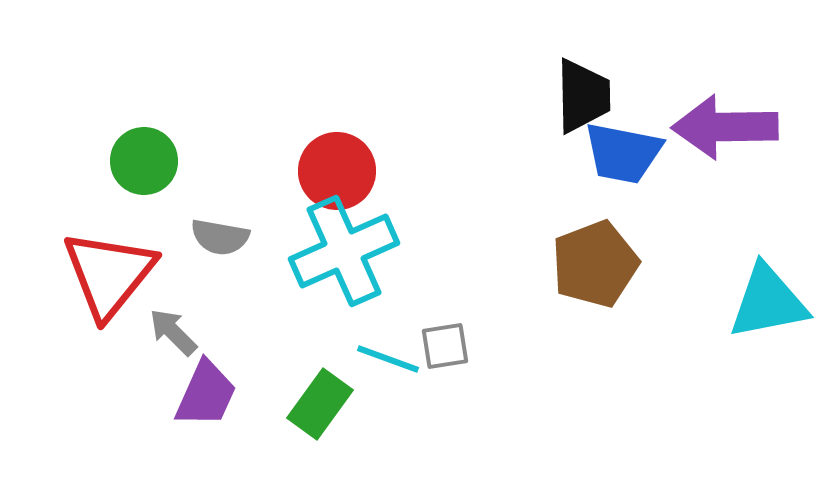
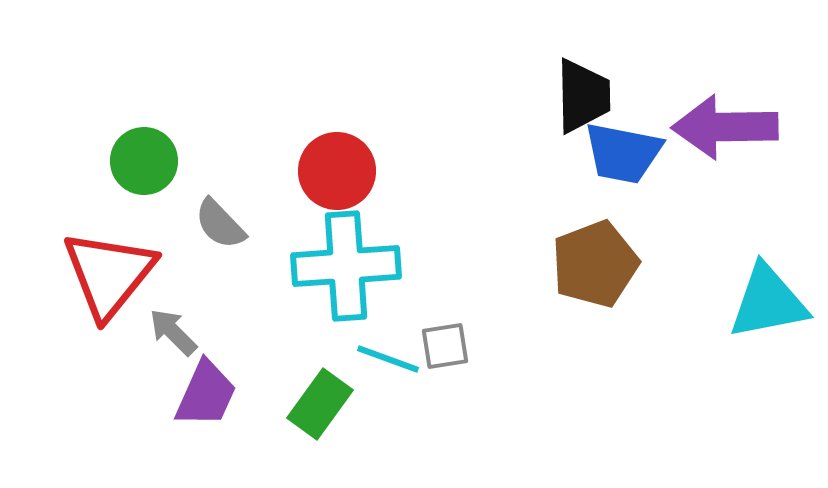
gray semicircle: moved 13 px up; rotated 36 degrees clockwise
cyan cross: moved 2 px right, 15 px down; rotated 20 degrees clockwise
